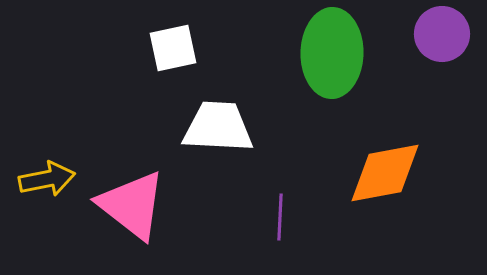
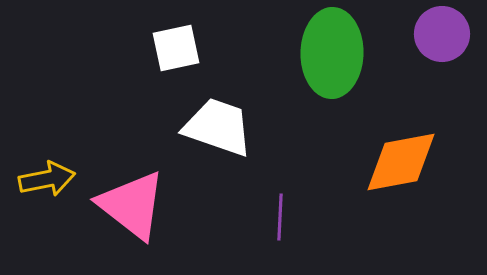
white square: moved 3 px right
white trapezoid: rotated 16 degrees clockwise
orange diamond: moved 16 px right, 11 px up
